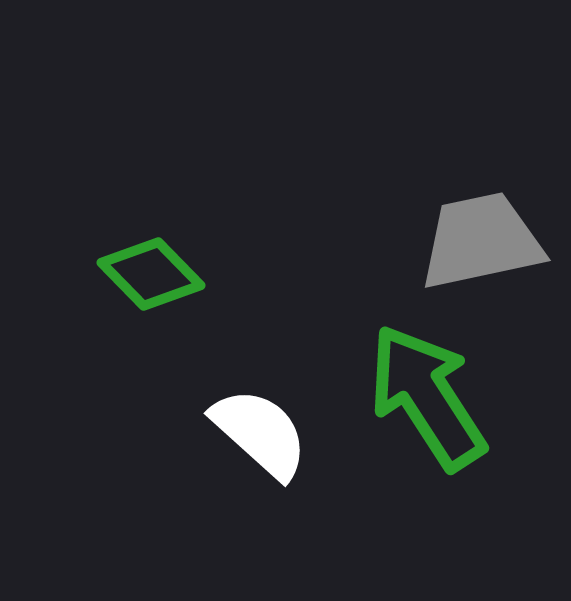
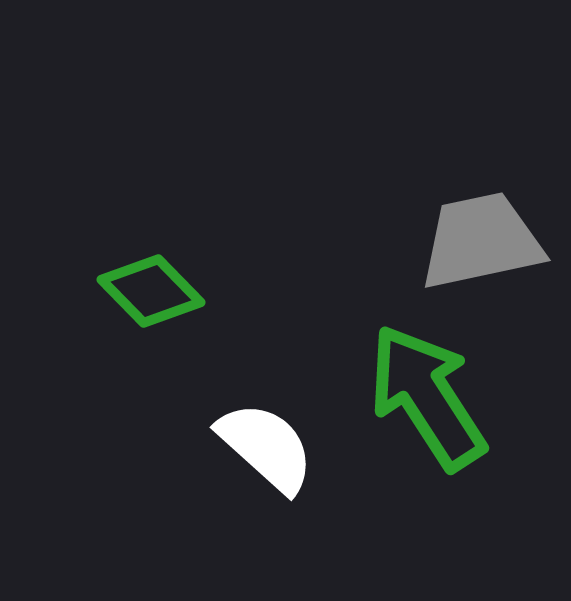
green diamond: moved 17 px down
white semicircle: moved 6 px right, 14 px down
